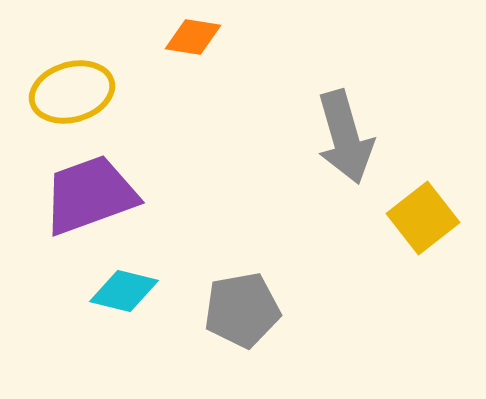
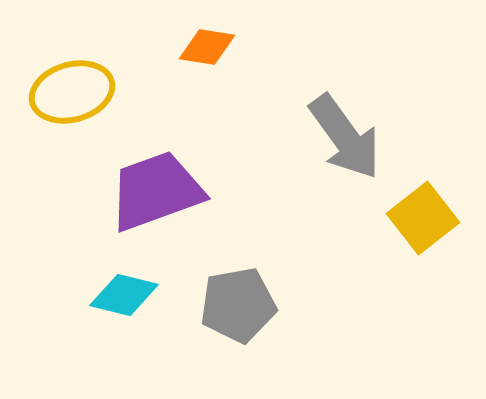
orange diamond: moved 14 px right, 10 px down
gray arrow: rotated 20 degrees counterclockwise
purple trapezoid: moved 66 px right, 4 px up
cyan diamond: moved 4 px down
gray pentagon: moved 4 px left, 5 px up
